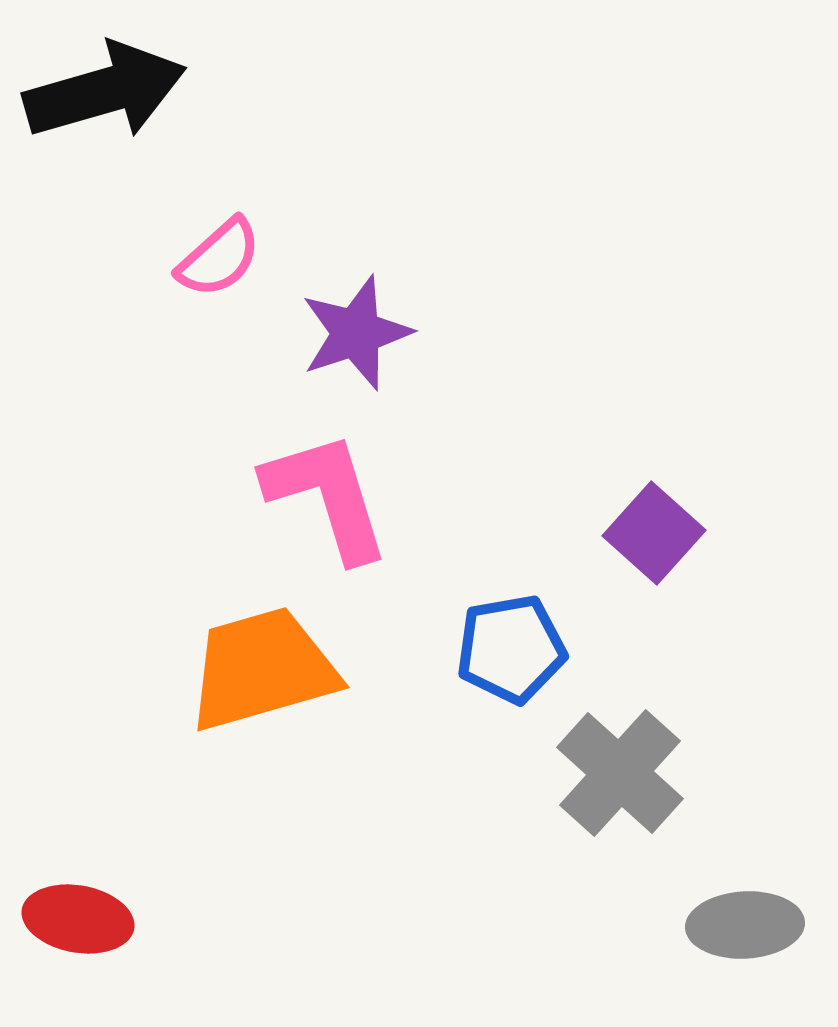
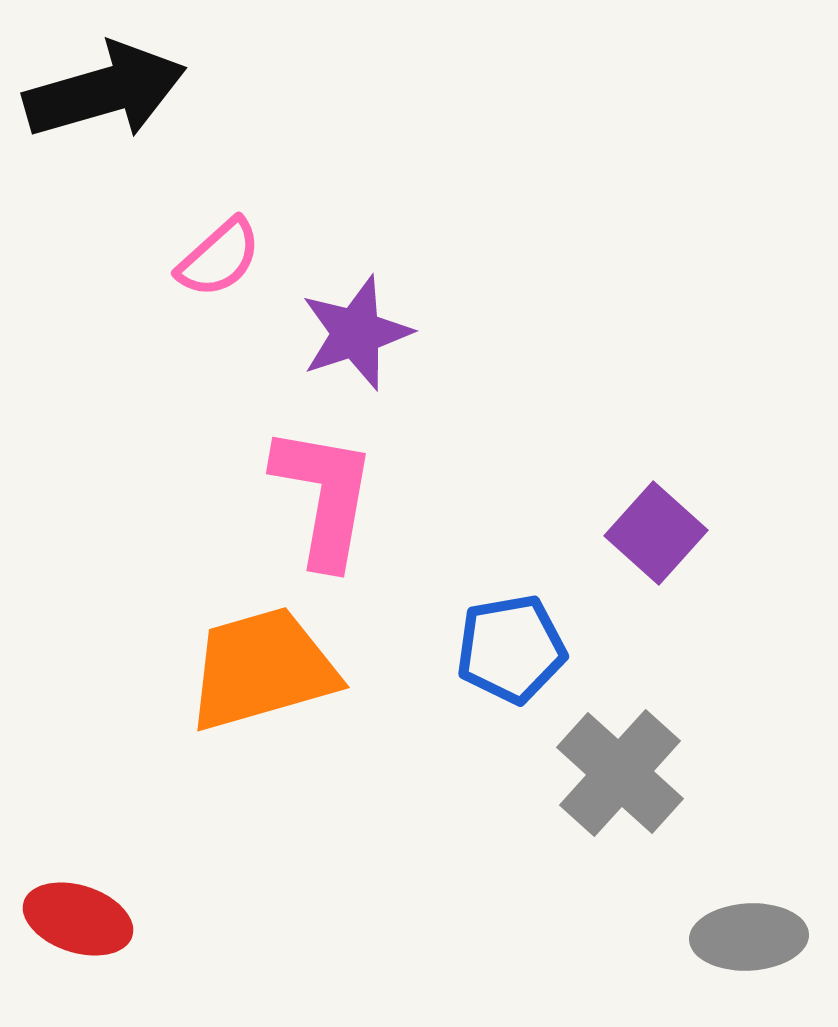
pink L-shape: moved 3 px left; rotated 27 degrees clockwise
purple square: moved 2 px right
red ellipse: rotated 8 degrees clockwise
gray ellipse: moved 4 px right, 12 px down
